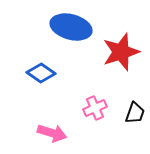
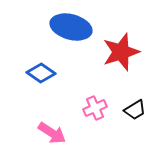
black trapezoid: moved 3 px up; rotated 40 degrees clockwise
pink arrow: rotated 16 degrees clockwise
